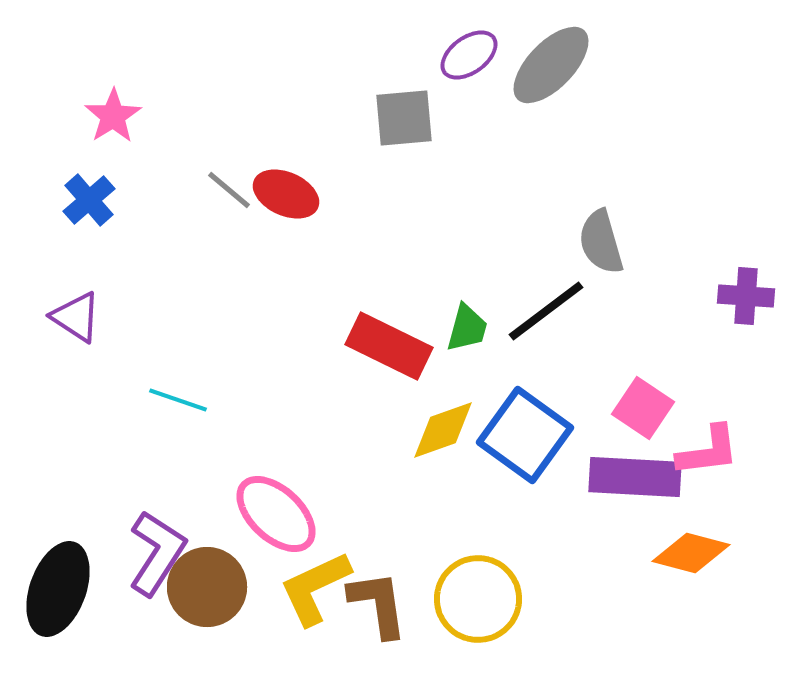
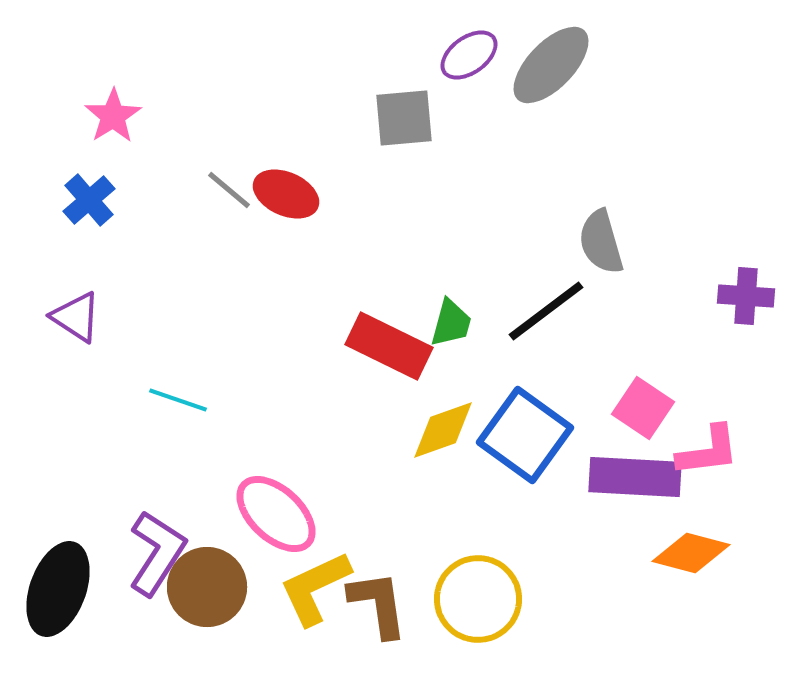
green trapezoid: moved 16 px left, 5 px up
